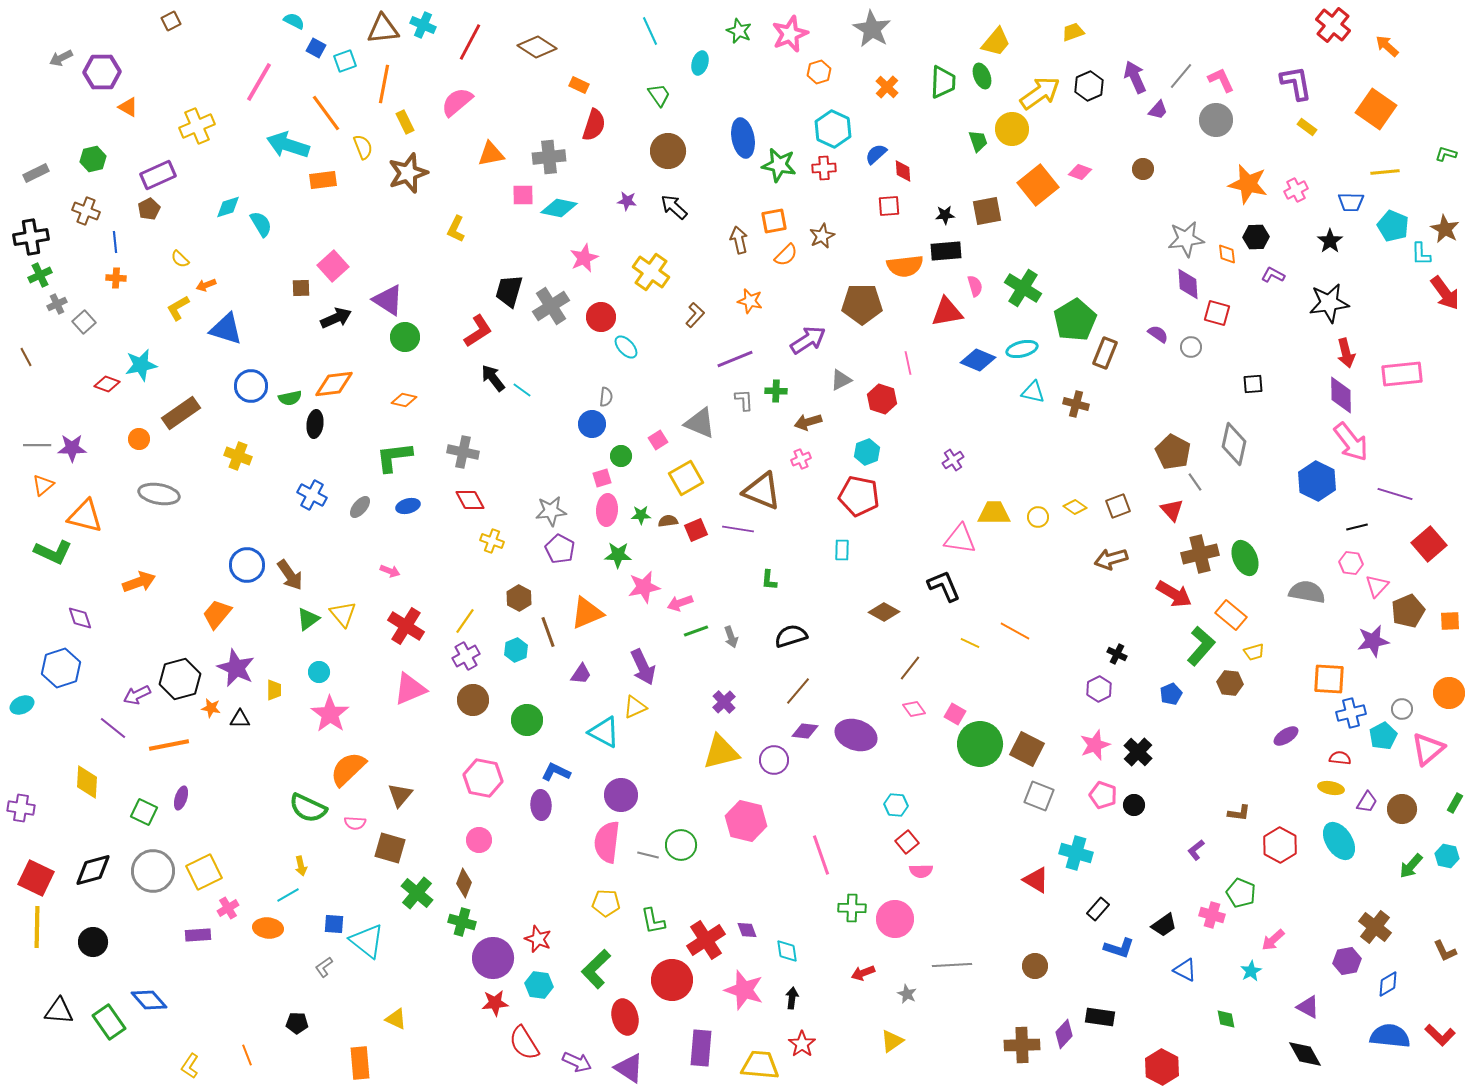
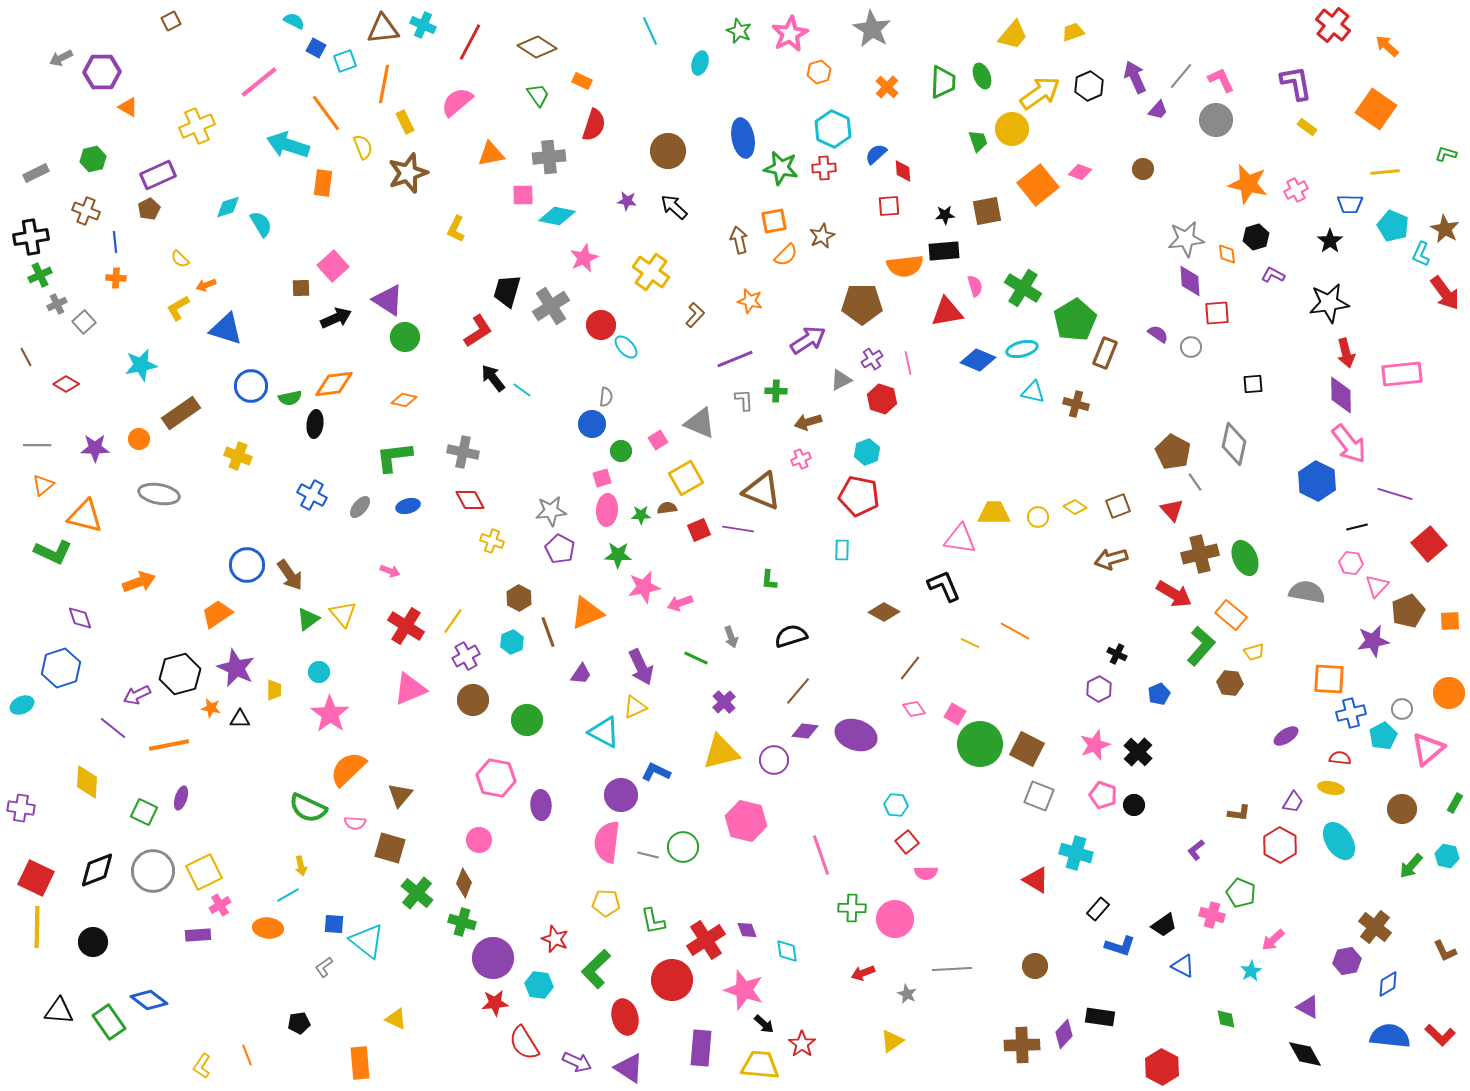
pink star at (790, 34): rotated 6 degrees counterclockwise
yellow trapezoid at (996, 42): moved 17 px right, 7 px up
pink line at (259, 82): rotated 21 degrees clockwise
orange rectangle at (579, 85): moved 3 px right, 4 px up
green trapezoid at (659, 95): moved 121 px left
green star at (779, 165): moved 2 px right, 3 px down
orange rectangle at (323, 180): moved 3 px down; rotated 76 degrees counterclockwise
blue trapezoid at (1351, 202): moved 1 px left, 2 px down
cyan diamond at (559, 208): moved 2 px left, 8 px down
black hexagon at (1256, 237): rotated 15 degrees counterclockwise
black rectangle at (946, 251): moved 2 px left
cyan L-shape at (1421, 254): rotated 25 degrees clockwise
purple diamond at (1188, 284): moved 2 px right, 3 px up
black trapezoid at (509, 291): moved 2 px left
red square at (1217, 313): rotated 20 degrees counterclockwise
red circle at (601, 317): moved 8 px down
red diamond at (107, 384): moved 41 px left; rotated 10 degrees clockwise
pink arrow at (1351, 442): moved 2 px left, 2 px down
purple star at (72, 448): moved 23 px right
green circle at (621, 456): moved 5 px up
purple cross at (953, 460): moved 81 px left, 101 px up
brown semicircle at (668, 521): moved 1 px left, 13 px up
red square at (696, 530): moved 3 px right
orange trapezoid at (217, 614): rotated 16 degrees clockwise
yellow line at (465, 621): moved 12 px left
green line at (696, 631): moved 27 px down; rotated 45 degrees clockwise
cyan hexagon at (516, 650): moved 4 px left, 8 px up
purple arrow at (643, 667): moved 2 px left
black hexagon at (180, 679): moved 5 px up
blue pentagon at (1171, 694): moved 12 px left
blue L-shape at (556, 772): moved 100 px right
pink hexagon at (483, 778): moved 13 px right
purple trapezoid at (1367, 802): moved 74 px left
green circle at (681, 845): moved 2 px right, 2 px down
black diamond at (93, 870): moved 4 px right; rotated 6 degrees counterclockwise
pink semicircle at (921, 871): moved 5 px right, 2 px down
pink cross at (228, 908): moved 8 px left, 3 px up
red star at (538, 939): moved 17 px right
blue L-shape at (1119, 948): moved 1 px right, 2 px up
gray line at (952, 965): moved 4 px down
blue triangle at (1185, 970): moved 2 px left, 4 px up
black arrow at (792, 998): moved 28 px left, 26 px down; rotated 125 degrees clockwise
blue diamond at (149, 1000): rotated 12 degrees counterclockwise
black pentagon at (297, 1023): moved 2 px right; rotated 10 degrees counterclockwise
yellow L-shape at (190, 1066): moved 12 px right
